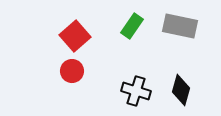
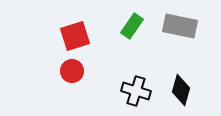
red square: rotated 24 degrees clockwise
